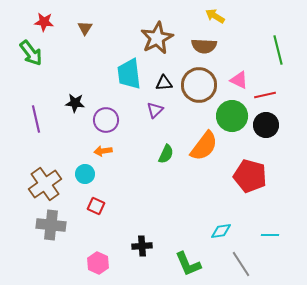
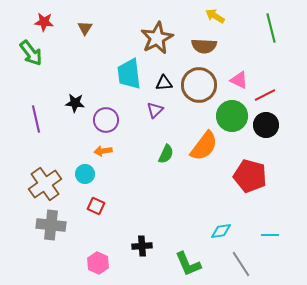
green line: moved 7 px left, 22 px up
red line: rotated 15 degrees counterclockwise
